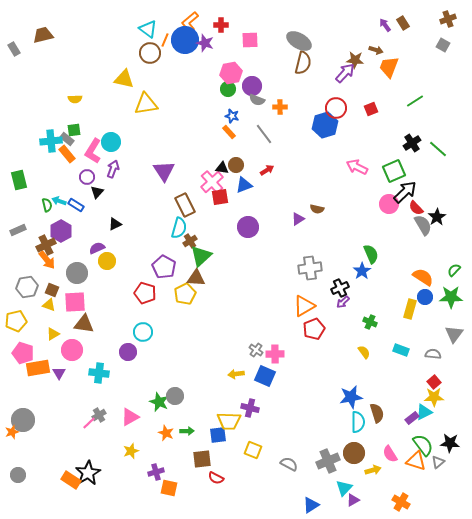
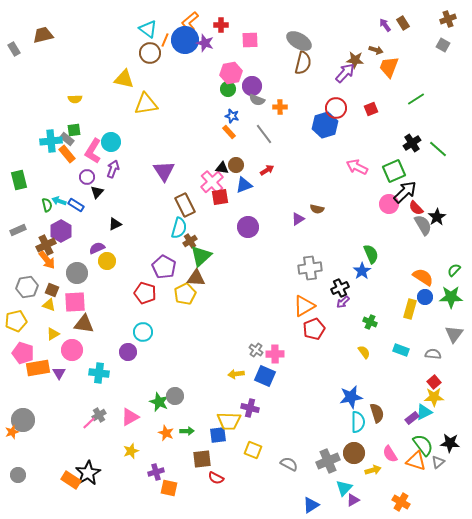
green line at (415, 101): moved 1 px right, 2 px up
